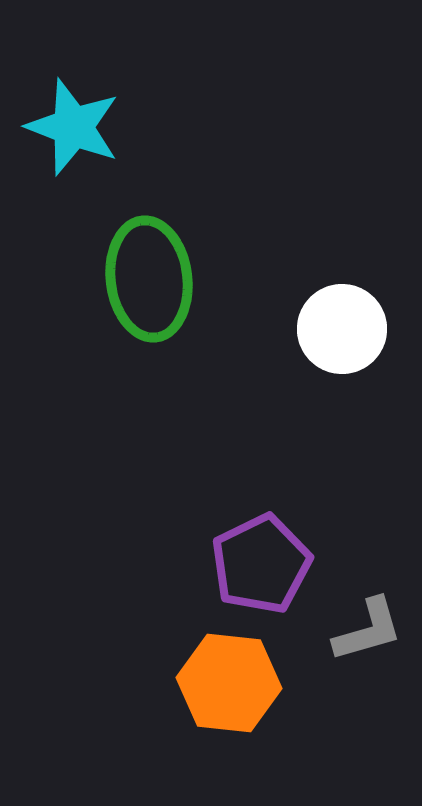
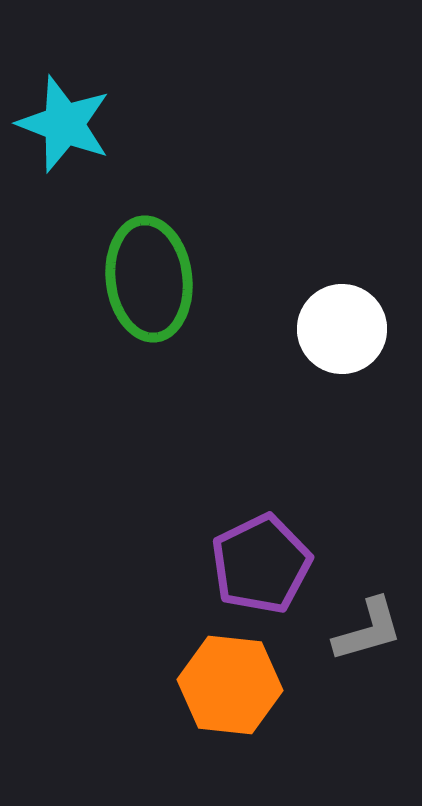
cyan star: moved 9 px left, 3 px up
orange hexagon: moved 1 px right, 2 px down
